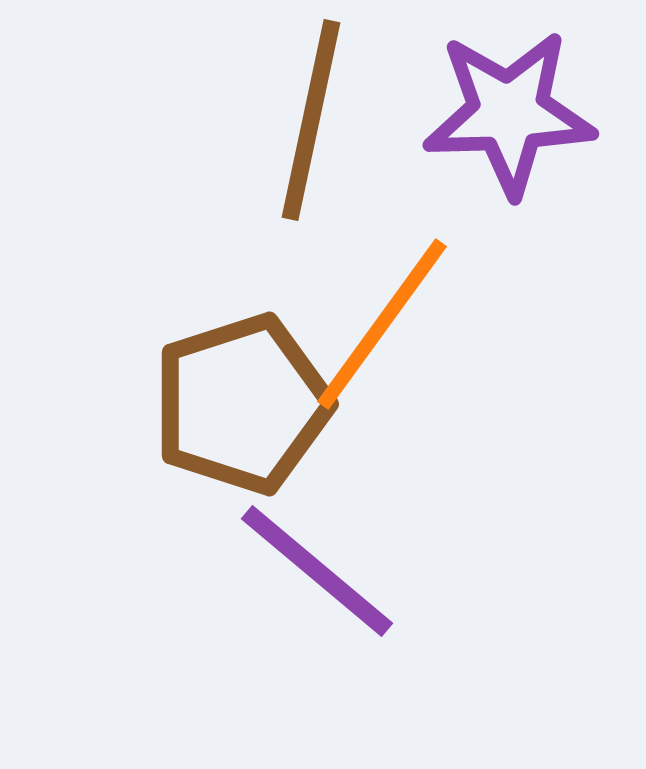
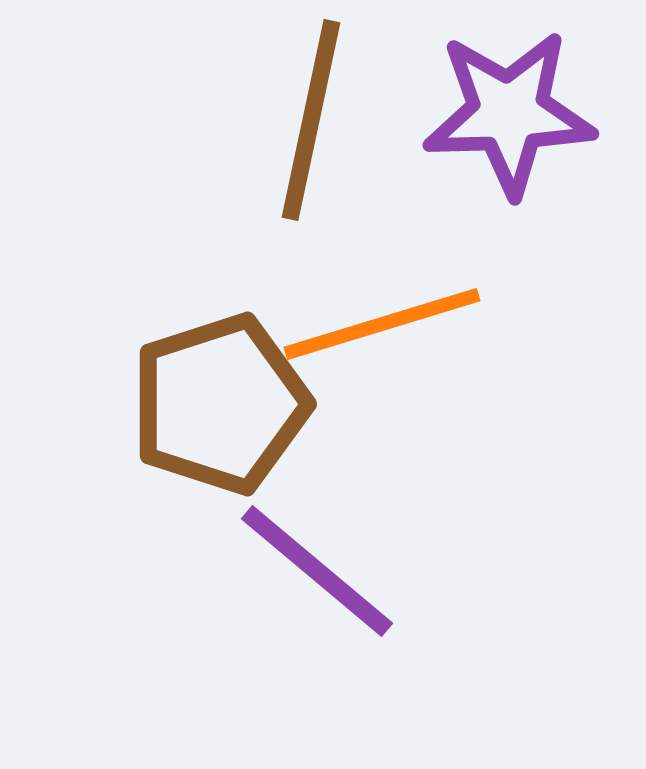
orange line: rotated 37 degrees clockwise
brown pentagon: moved 22 px left
